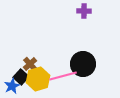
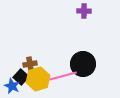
brown cross: rotated 32 degrees clockwise
blue star: rotated 21 degrees counterclockwise
